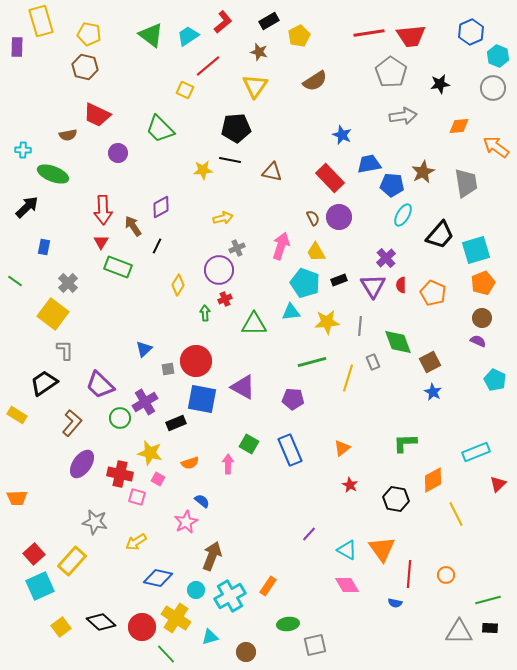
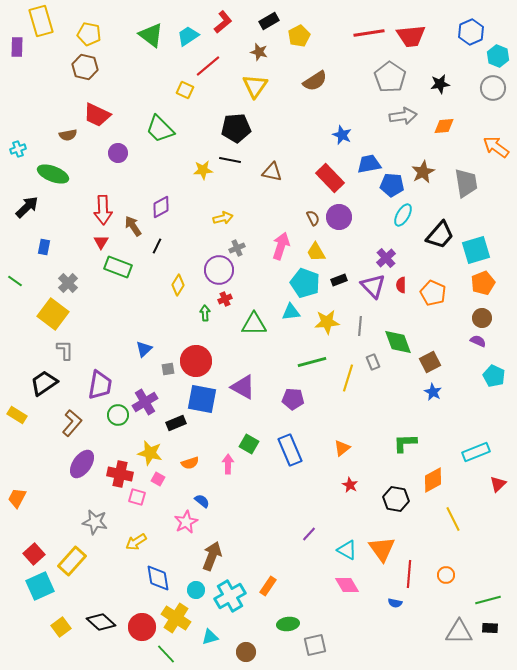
gray pentagon at (391, 72): moved 1 px left, 5 px down
orange diamond at (459, 126): moved 15 px left
cyan cross at (23, 150): moved 5 px left, 1 px up; rotated 21 degrees counterclockwise
purple triangle at (373, 286): rotated 12 degrees counterclockwise
cyan pentagon at (495, 380): moved 1 px left, 4 px up
purple trapezoid at (100, 385): rotated 124 degrees counterclockwise
green circle at (120, 418): moved 2 px left, 3 px up
orange trapezoid at (17, 498): rotated 120 degrees clockwise
yellow line at (456, 514): moved 3 px left, 5 px down
blue diamond at (158, 578): rotated 68 degrees clockwise
